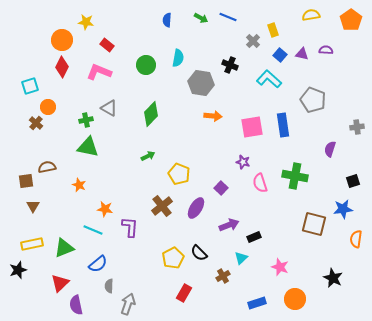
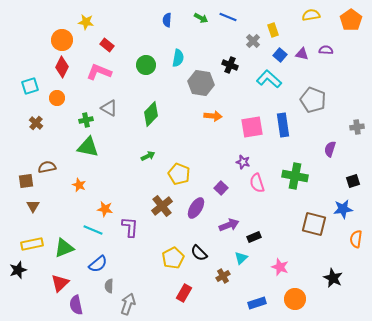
orange circle at (48, 107): moved 9 px right, 9 px up
pink semicircle at (260, 183): moved 3 px left
